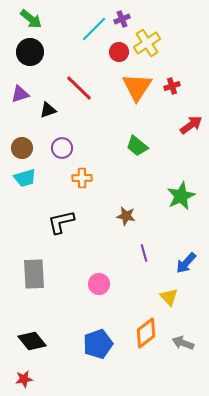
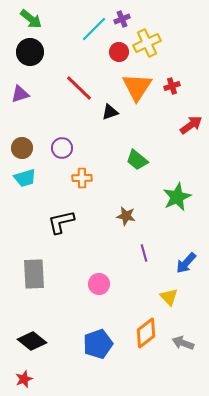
yellow cross: rotated 8 degrees clockwise
black triangle: moved 62 px right, 2 px down
green trapezoid: moved 14 px down
green star: moved 4 px left, 1 px down
black diamond: rotated 12 degrees counterclockwise
red star: rotated 12 degrees counterclockwise
